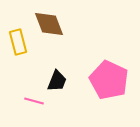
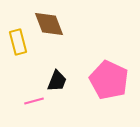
pink line: rotated 30 degrees counterclockwise
